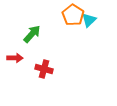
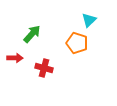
orange pentagon: moved 4 px right, 28 px down; rotated 15 degrees counterclockwise
red cross: moved 1 px up
